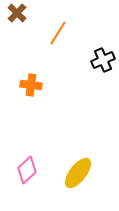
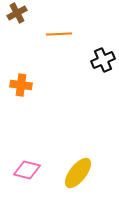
brown cross: rotated 18 degrees clockwise
orange line: moved 1 px right, 1 px down; rotated 55 degrees clockwise
orange cross: moved 10 px left
pink diamond: rotated 56 degrees clockwise
